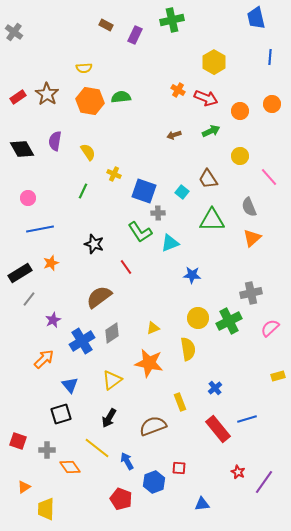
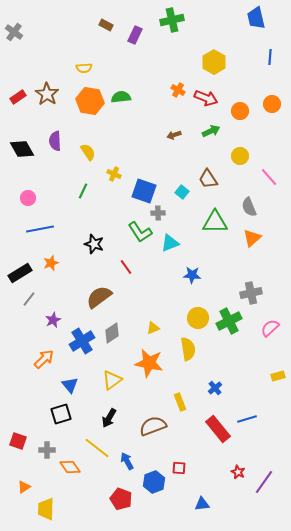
purple semicircle at (55, 141): rotated 12 degrees counterclockwise
green triangle at (212, 220): moved 3 px right, 2 px down
